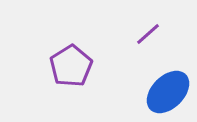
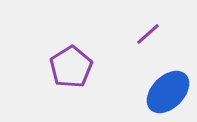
purple pentagon: moved 1 px down
